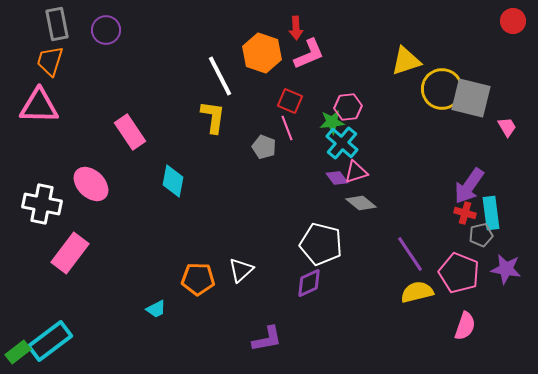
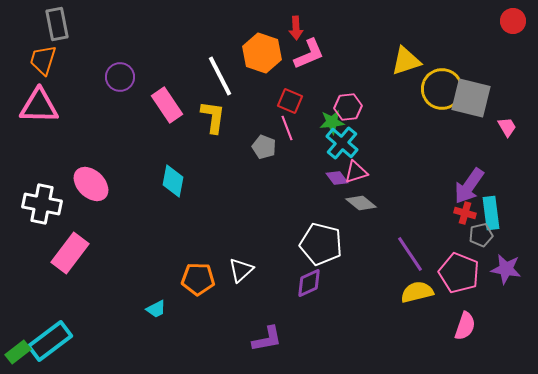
purple circle at (106, 30): moved 14 px right, 47 px down
orange trapezoid at (50, 61): moved 7 px left, 1 px up
pink rectangle at (130, 132): moved 37 px right, 27 px up
